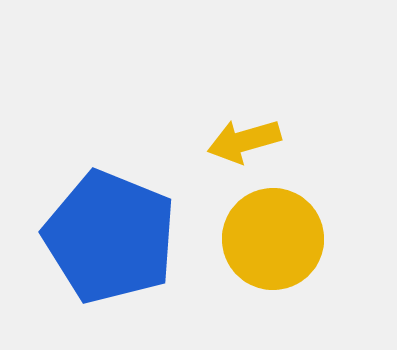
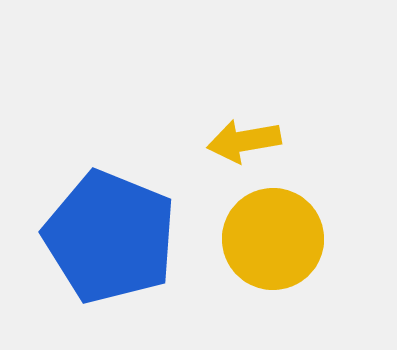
yellow arrow: rotated 6 degrees clockwise
